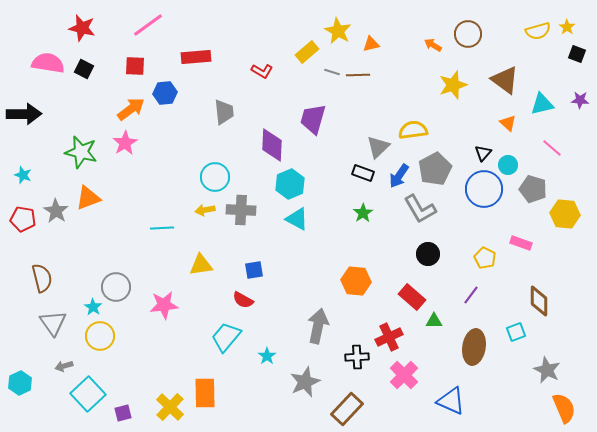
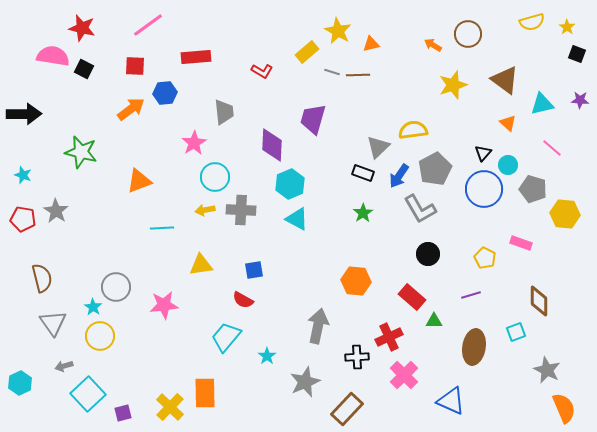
yellow semicircle at (538, 31): moved 6 px left, 9 px up
pink semicircle at (48, 63): moved 5 px right, 7 px up
pink star at (125, 143): moved 69 px right
orange triangle at (88, 198): moved 51 px right, 17 px up
purple line at (471, 295): rotated 36 degrees clockwise
